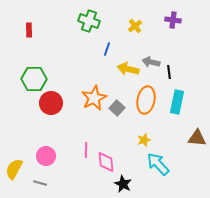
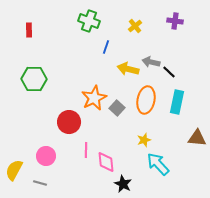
purple cross: moved 2 px right, 1 px down
blue line: moved 1 px left, 2 px up
black line: rotated 40 degrees counterclockwise
red circle: moved 18 px right, 19 px down
yellow semicircle: moved 1 px down
